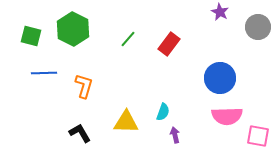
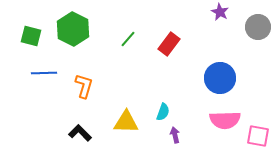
pink semicircle: moved 2 px left, 4 px down
black L-shape: rotated 15 degrees counterclockwise
